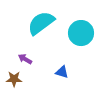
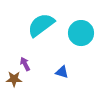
cyan semicircle: moved 2 px down
purple arrow: moved 5 px down; rotated 32 degrees clockwise
